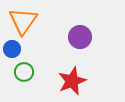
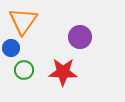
blue circle: moved 1 px left, 1 px up
green circle: moved 2 px up
red star: moved 9 px left, 9 px up; rotated 24 degrees clockwise
